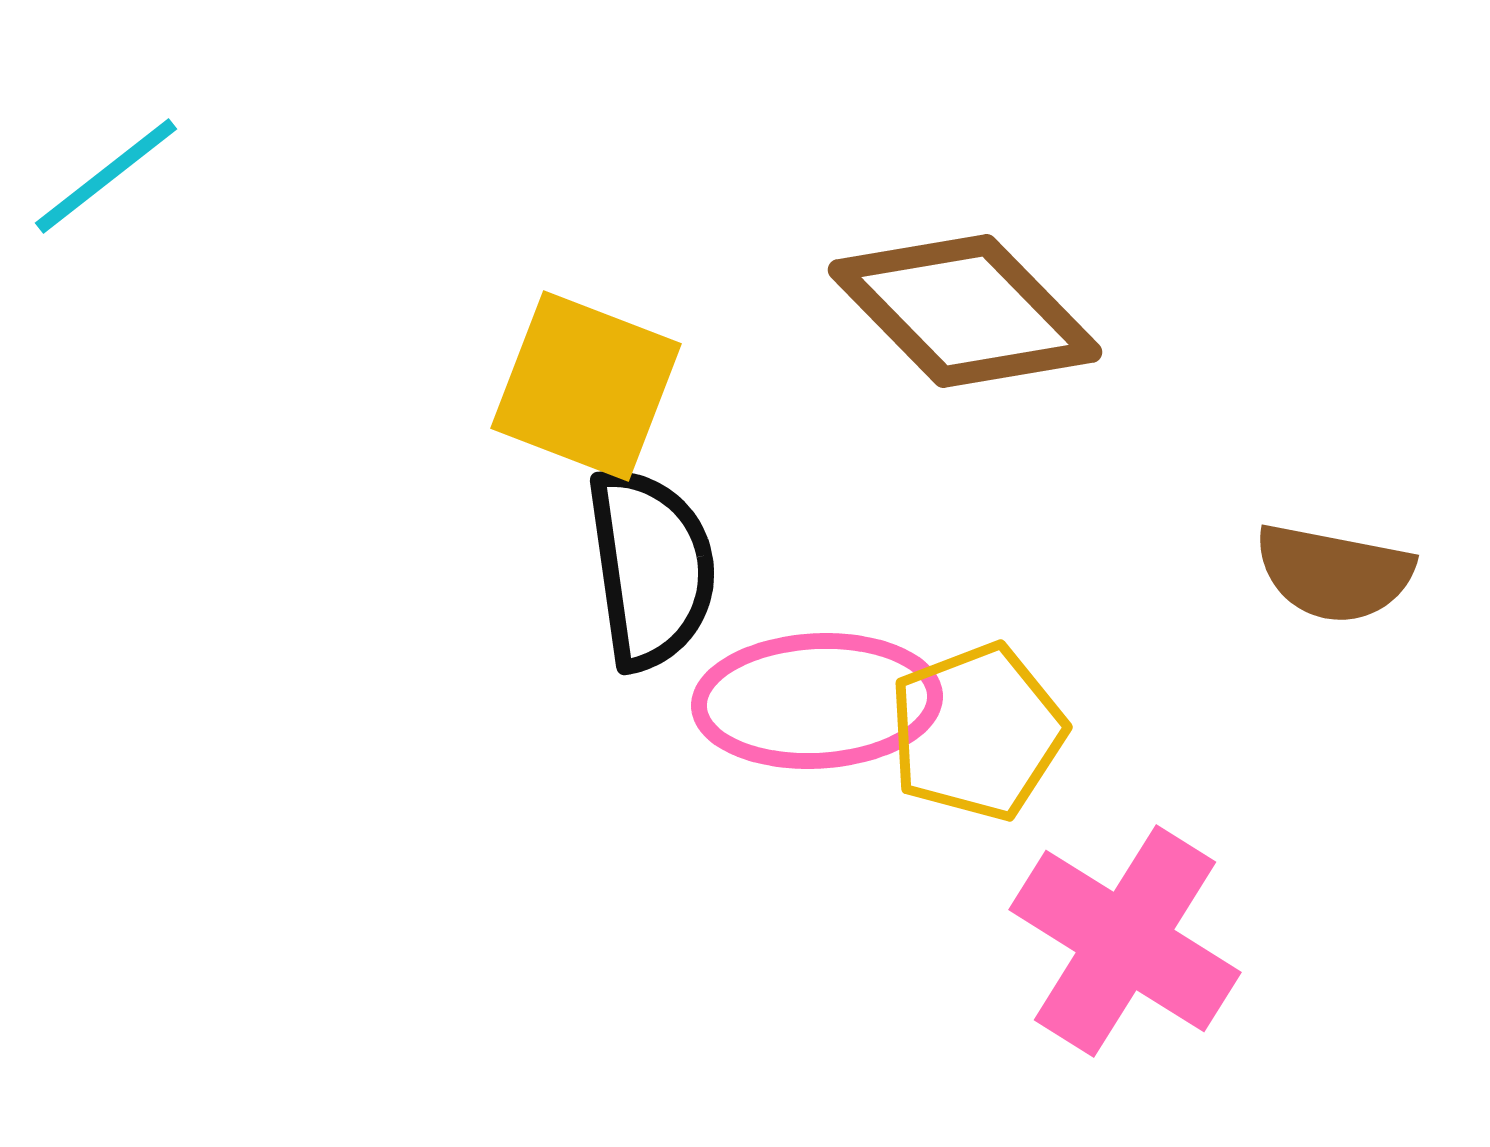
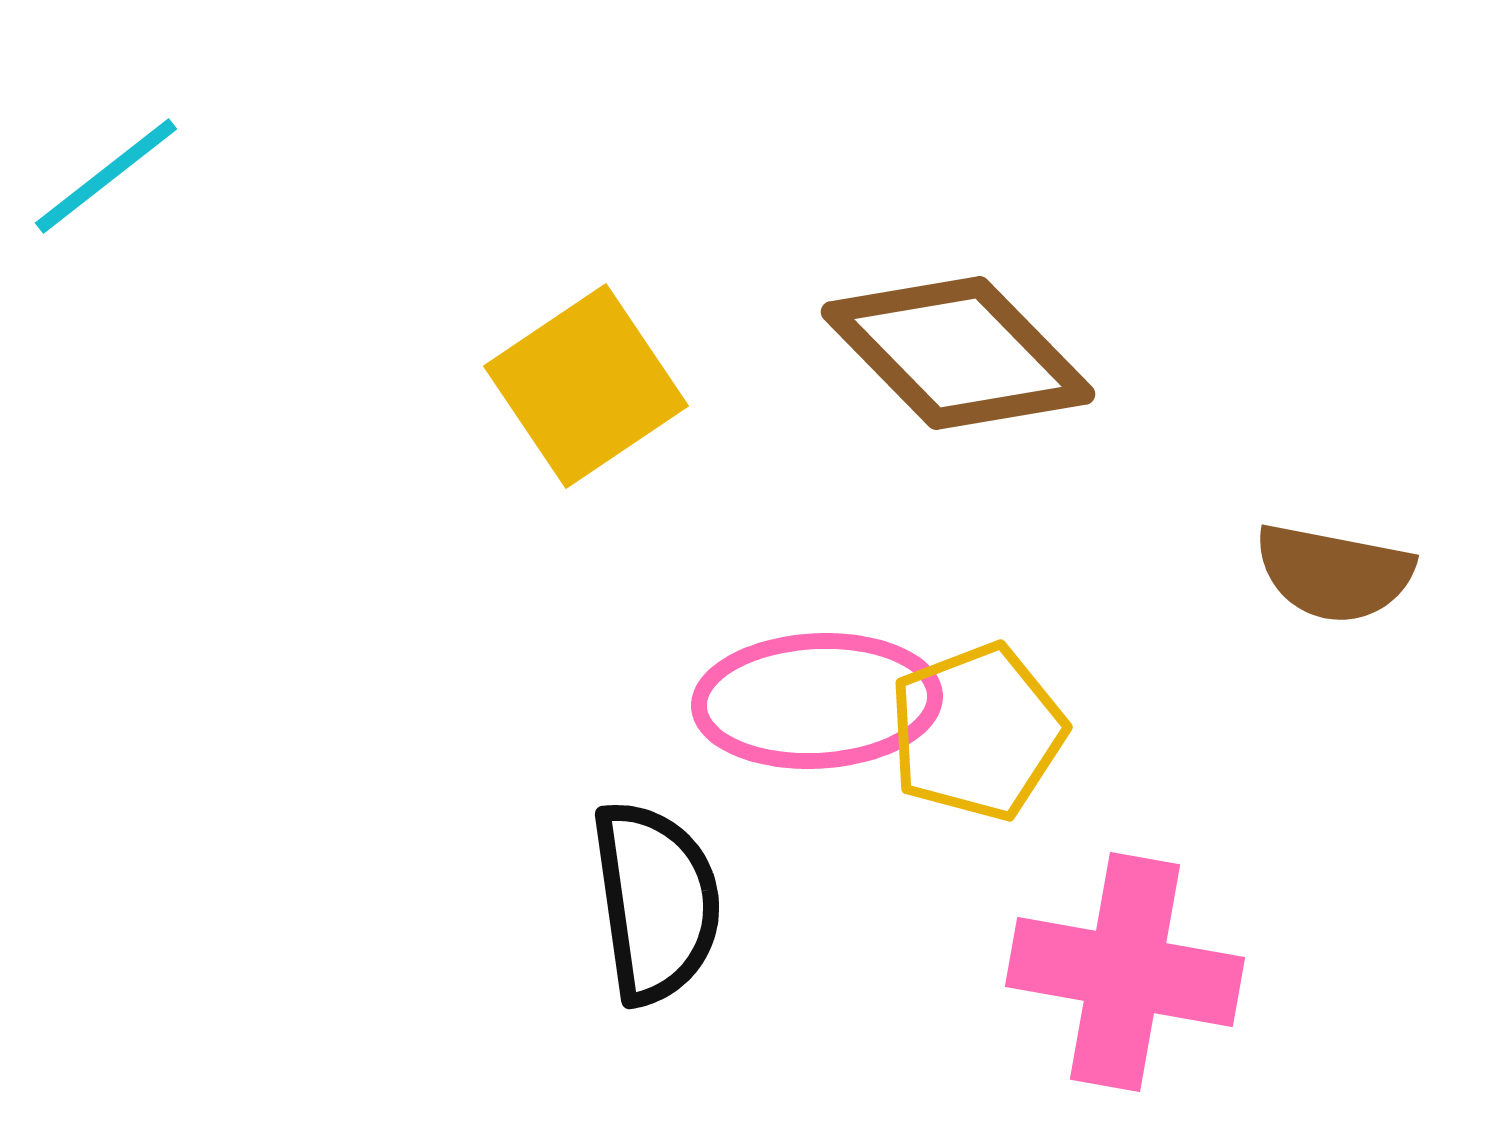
brown diamond: moved 7 px left, 42 px down
yellow square: rotated 35 degrees clockwise
black semicircle: moved 5 px right, 334 px down
pink cross: moved 31 px down; rotated 22 degrees counterclockwise
